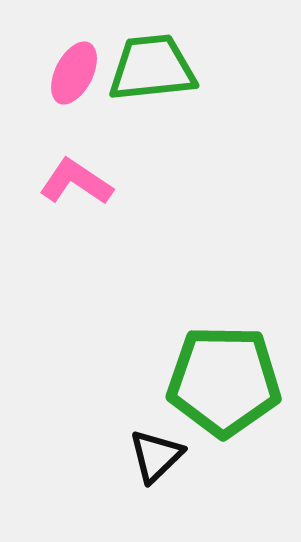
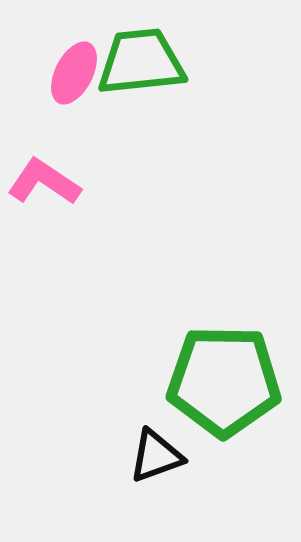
green trapezoid: moved 11 px left, 6 px up
pink L-shape: moved 32 px left
black triangle: rotated 24 degrees clockwise
